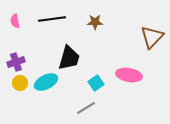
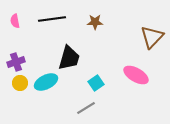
pink ellipse: moved 7 px right; rotated 20 degrees clockwise
